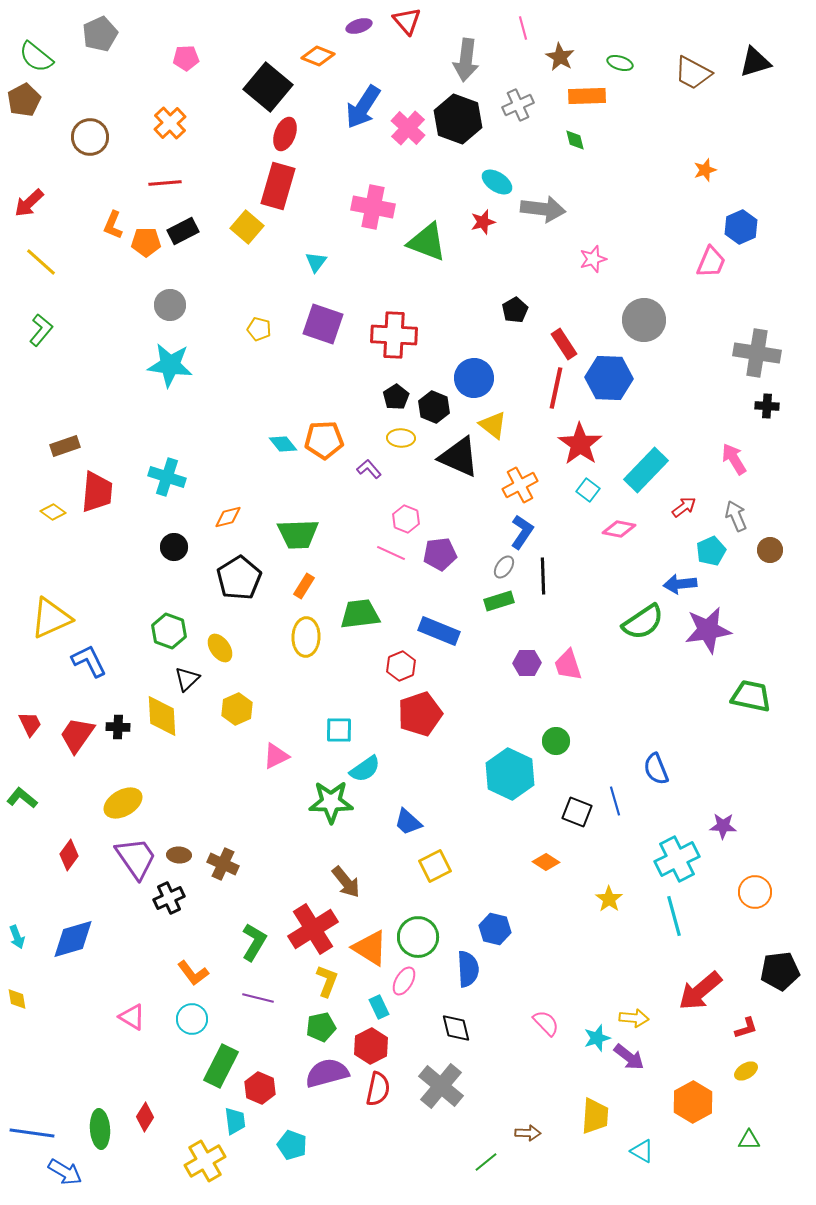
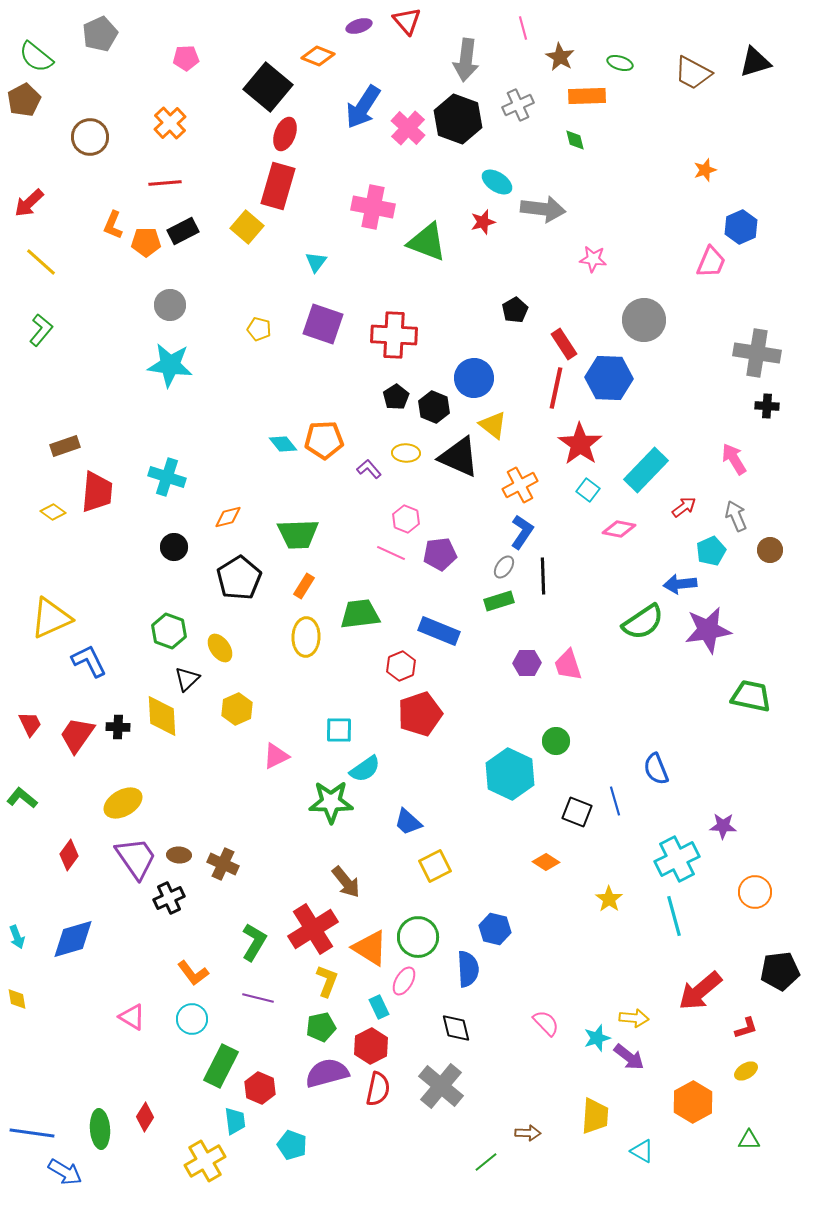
pink star at (593, 259): rotated 24 degrees clockwise
yellow ellipse at (401, 438): moved 5 px right, 15 px down
